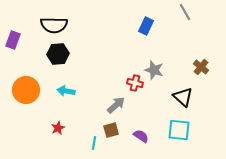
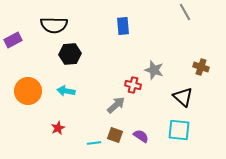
blue rectangle: moved 23 px left; rotated 30 degrees counterclockwise
purple rectangle: rotated 42 degrees clockwise
black hexagon: moved 12 px right
brown cross: rotated 21 degrees counterclockwise
red cross: moved 2 px left, 2 px down
orange circle: moved 2 px right, 1 px down
brown square: moved 4 px right, 5 px down; rotated 35 degrees clockwise
cyan line: rotated 72 degrees clockwise
